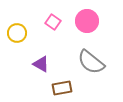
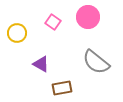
pink circle: moved 1 px right, 4 px up
gray semicircle: moved 5 px right
